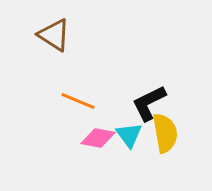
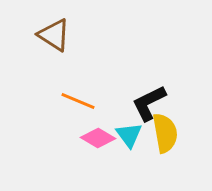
pink diamond: rotated 20 degrees clockwise
